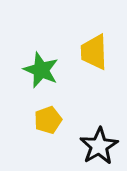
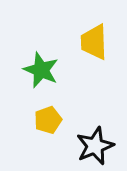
yellow trapezoid: moved 10 px up
black star: moved 4 px left; rotated 9 degrees clockwise
